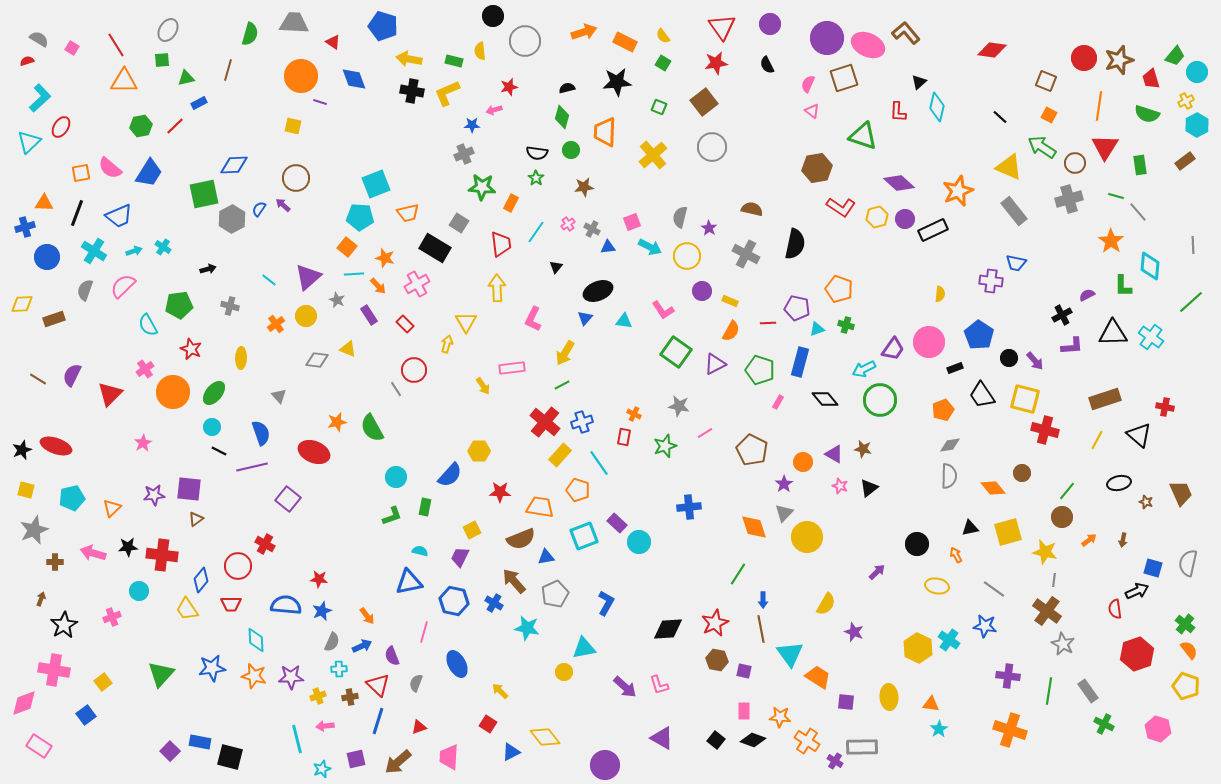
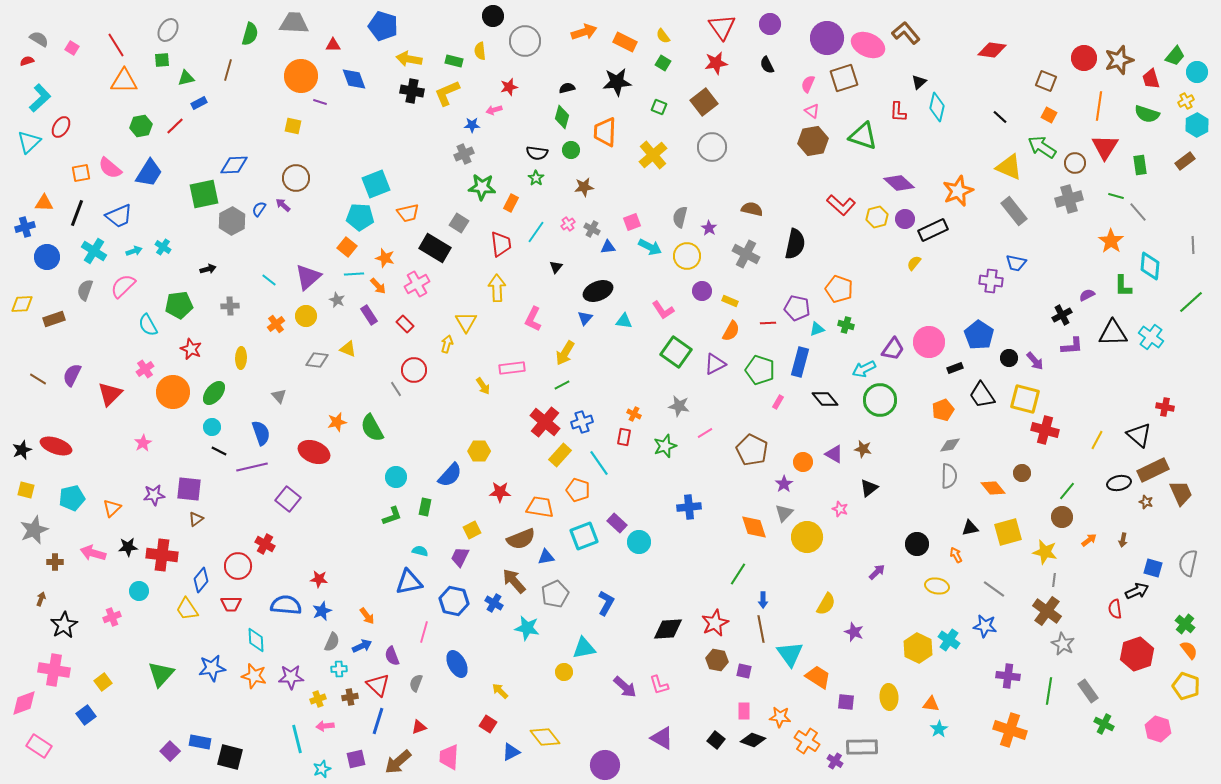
red triangle at (333, 42): moved 3 px down; rotated 35 degrees counterclockwise
brown hexagon at (817, 168): moved 4 px left, 27 px up
red L-shape at (841, 207): moved 2 px up; rotated 8 degrees clockwise
gray hexagon at (232, 219): moved 2 px down
yellow semicircle at (940, 294): moved 26 px left, 31 px up; rotated 147 degrees counterclockwise
gray cross at (230, 306): rotated 18 degrees counterclockwise
brown rectangle at (1105, 399): moved 48 px right, 71 px down; rotated 8 degrees counterclockwise
pink star at (840, 486): moved 23 px down
yellow cross at (318, 696): moved 3 px down
